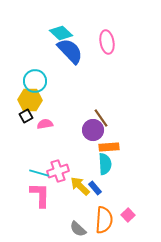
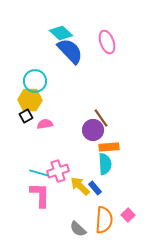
pink ellipse: rotated 10 degrees counterclockwise
